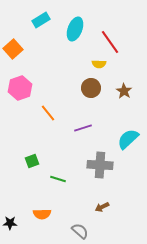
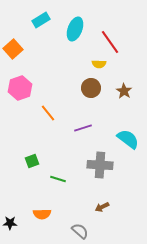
cyan semicircle: rotated 80 degrees clockwise
